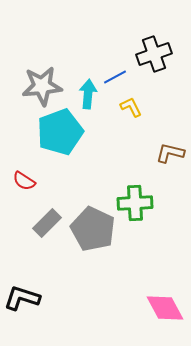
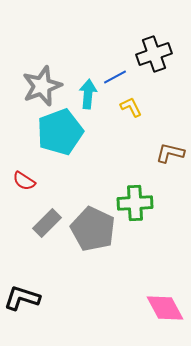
gray star: rotated 15 degrees counterclockwise
